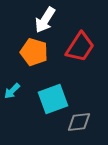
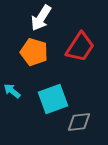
white arrow: moved 4 px left, 2 px up
cyan arrow: rotated 84 degrees clockwise
